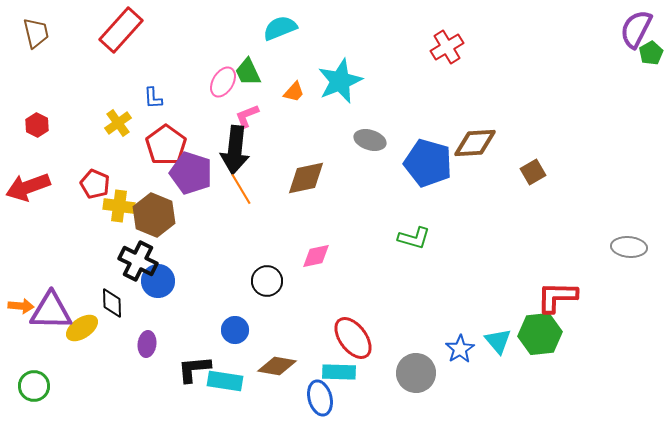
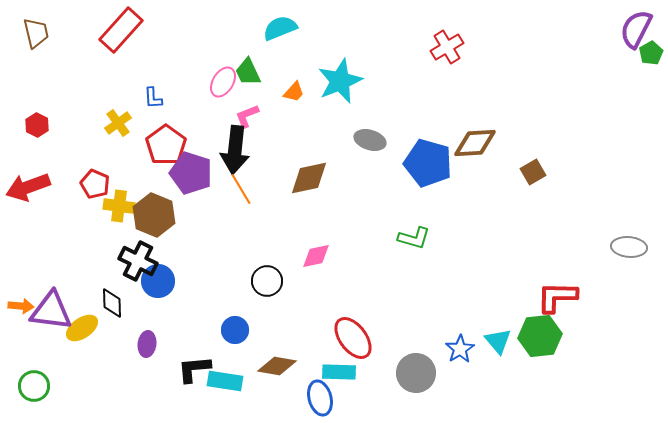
brown diamond at (306, 178): moved 3 px right
purple triangle at (51, 311): rotated 6 degrees clockwise
green hexagon at (540, 334): moved 2 px down
